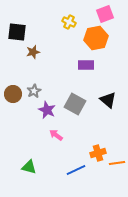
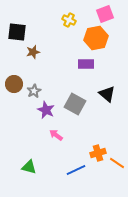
yellow cross: moved 2 px up
purple rectangle: moved 1 px up
brown circle: moved 1 px right, 10 px up
black triangle: moved 1 px left, 6 px up
purple star: moved 1 px left
orange line: rotated 42 degrees clockwise
